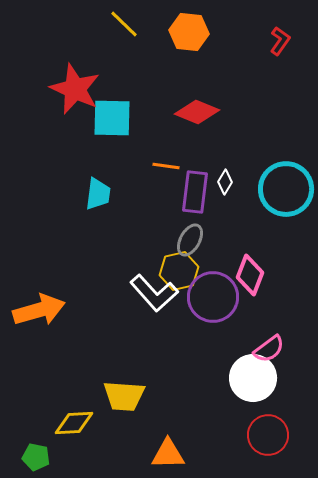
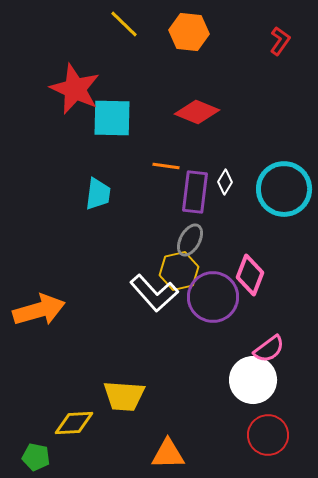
cyan circle: moved 2 px left
white circle: moved 2 px down
